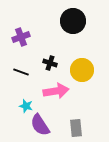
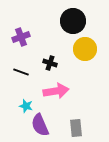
yellow circle: moved 3 px right, 21 px up
purple semicircle: rotated 10 degrees clockwise
